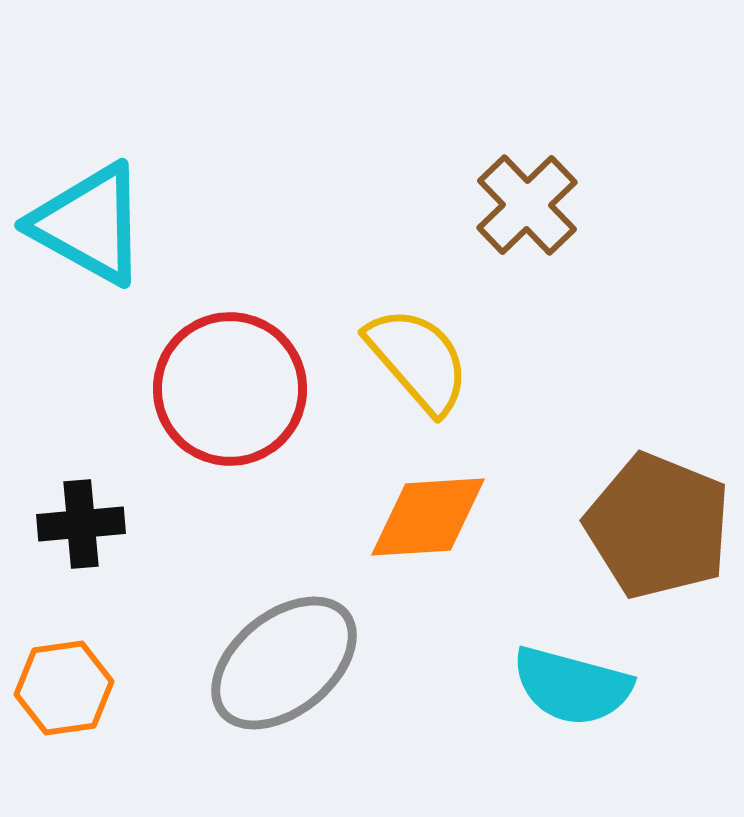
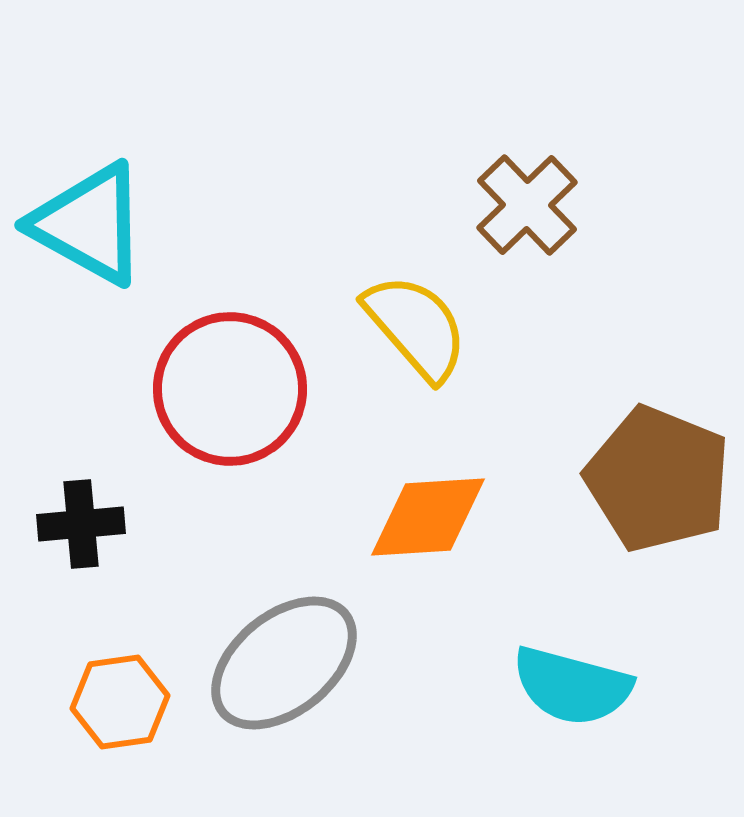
yellow semicircle: moved 2 px left, 33 px up
brown pentagon: moved 47 px up
orange hexagon: moved 56 px right, 14 px down
